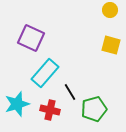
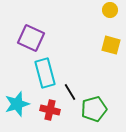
cyan rectangle: rotated 56 degrees counterclockwise
